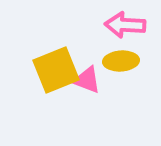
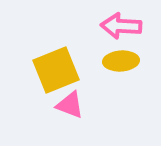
pink arrow: moved 4 px left, 1 px down
pink triangle: moved 17 px left, 25 px down
